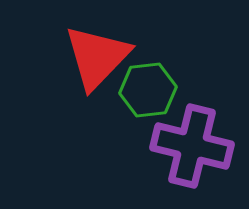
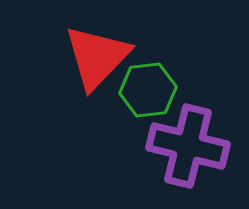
purple cross: moved 4 px left
